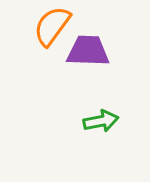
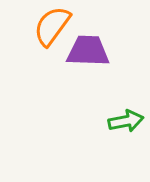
green arrow: moved 25 px right
